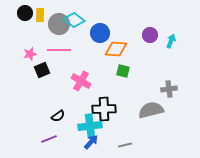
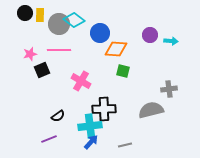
cyan arrow: rotated 72 degrees clockwise
